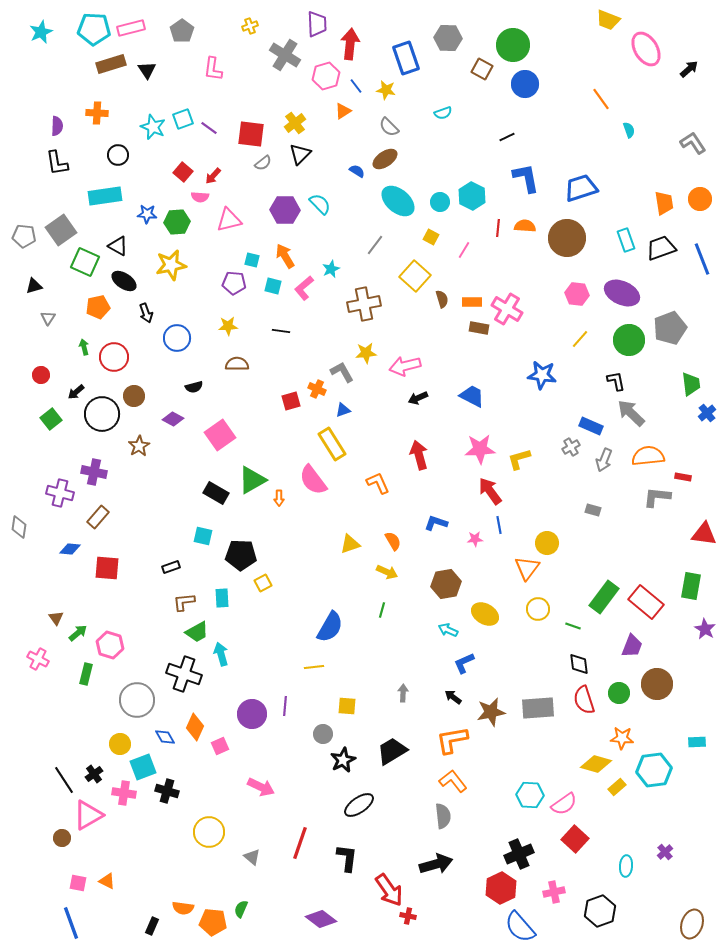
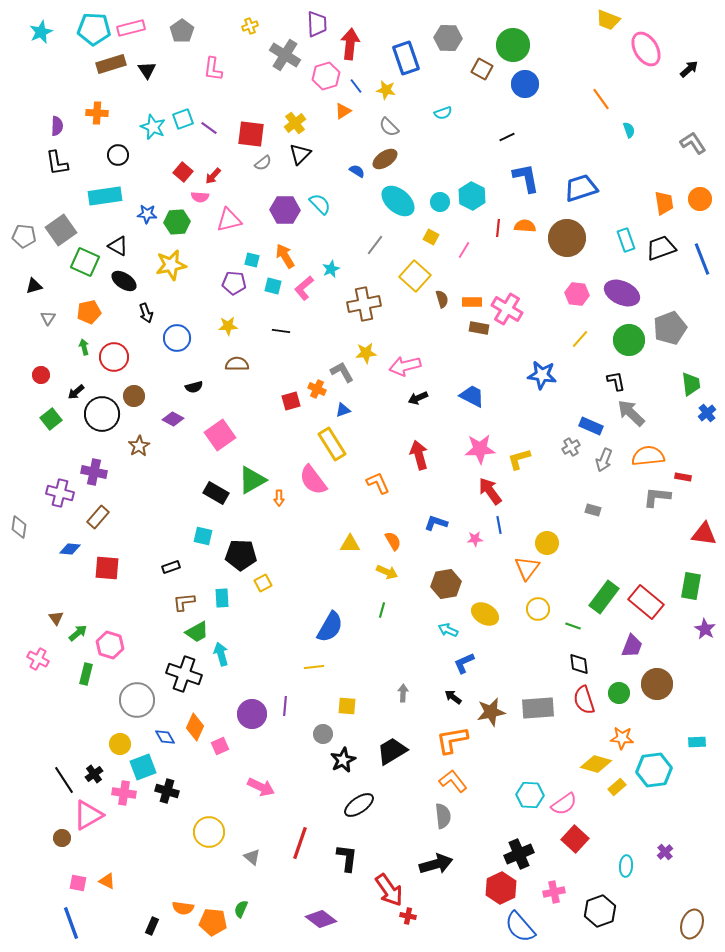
orange pentagon at (98, 307): moved 9 px left, 5 px down
yellow triangle at (350, 544): rotated 20 degrees clockwise
